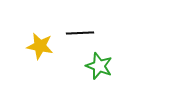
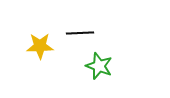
yellow star: rotated 12 degrees counterclockwise
